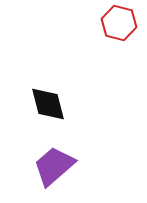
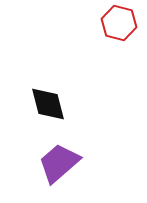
purple trapezoid: moved 5 px right, 3 px up
